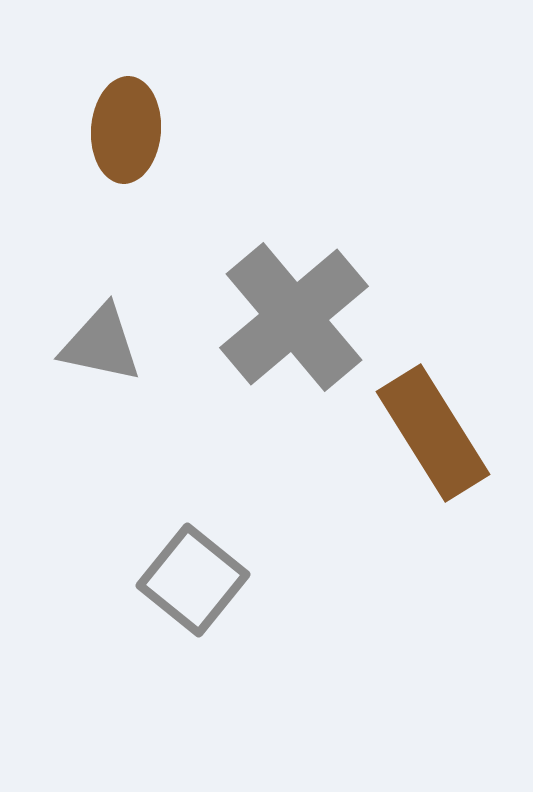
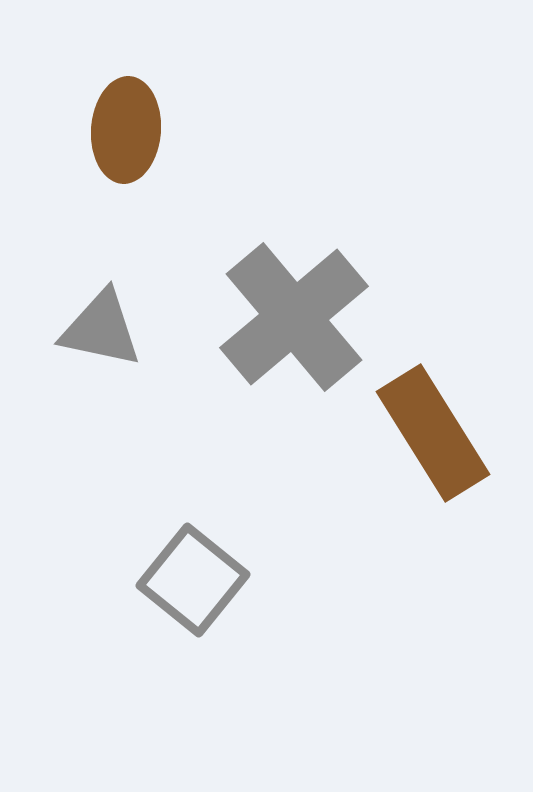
gray triangle: moved 15 px up
